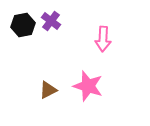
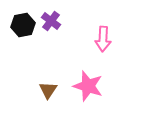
brown triangle: rotated 30 degrees counterclockwise
